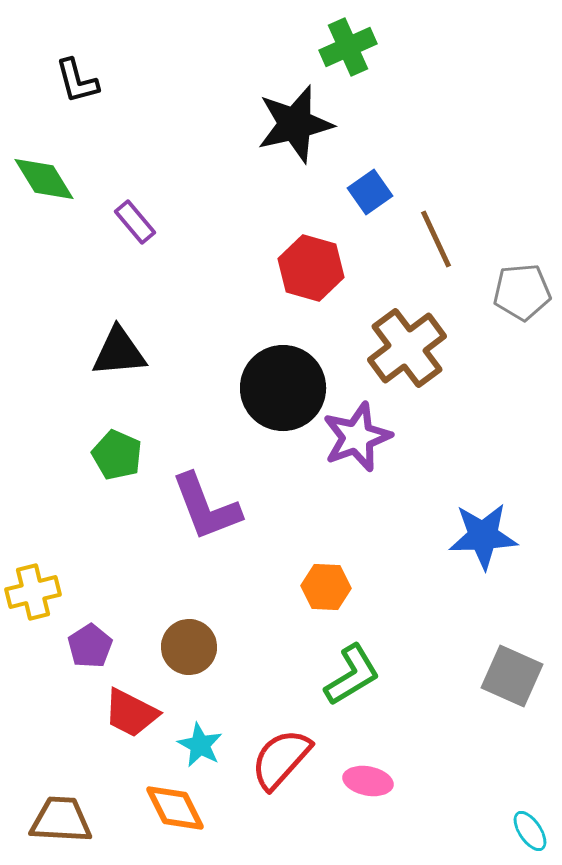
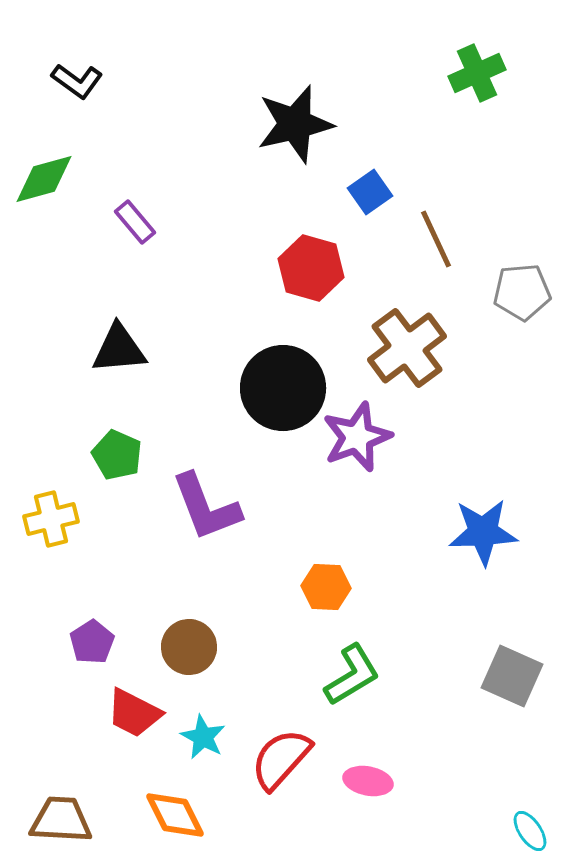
green cross: moved 129 px right, 26 px down
black L-shape: rotated 39 degrees counterclockwise
green diamond: rotated 74 degrees counterclockwise
black triangle: moved 3 px up
blue star: moved 4 px up
yellow cross: moved 18 px right, 73 px up
purple pentagon: moved 2 px right, 4 px up
red trapezoid: moved 3 px right
cyan star: moved 3 px right, 8 px up
orange diamond: moved 7 px down
